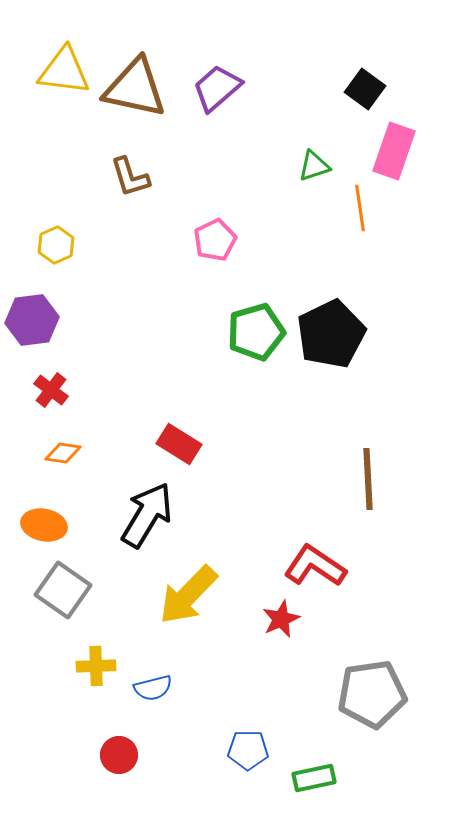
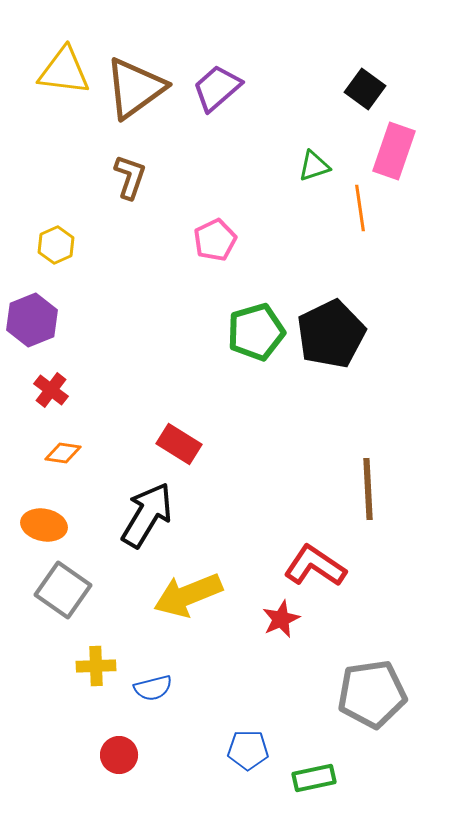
brown triangle: rotated 48 degrees counterclockwise
brown L-shape: rotated 144 degrees counterclockwise
purple hexagon: rotated 15 degrees counterclockwise
brown line: moved 10 px down
yellow arrow: rotated 24 degrees clockwise
